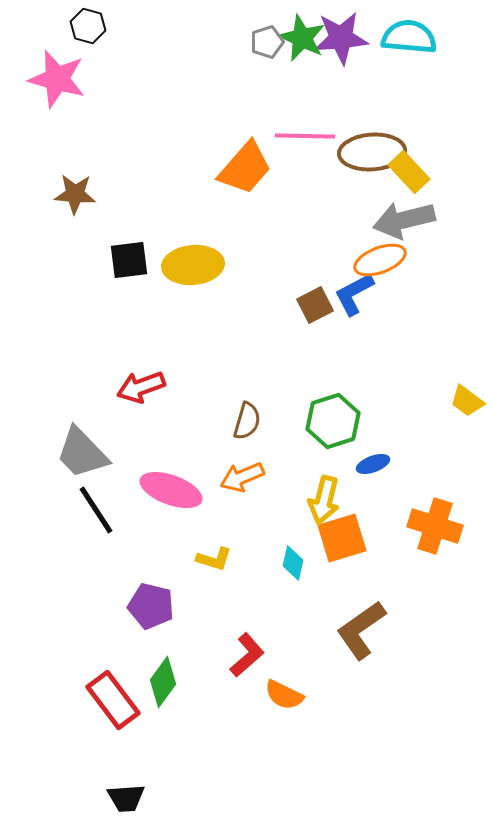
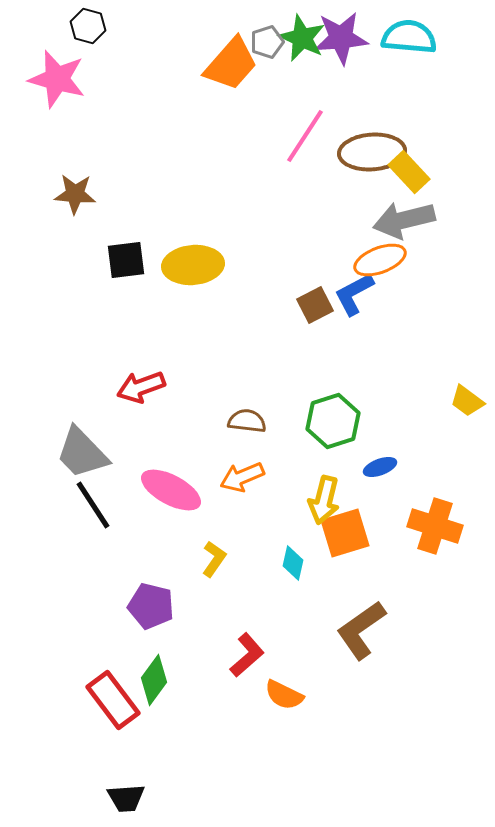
pink line: rotated 58 degrees counterclockwise
orange trapezoid: moved 14 px left, 104 px up
black square: moved 3 px left
brown semicircle: rotated 99 degrees counterclockwise
blue ellipse: moved 7 px right, 3 px down
pink ellipse: rotated 8 degrees clockwise
black line: moved 3 px left, 5 px up
orange square: moved 3 px right, 5 px up
yellow L-shape: rotated 72 degrees counterclockwise
green diamond: moved 9 px left, 2 px up
